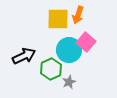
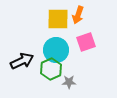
pink square: rotated 30 degrees clockwise
cyan circle: moved 13 px left
black arrow: moved 2 px left, 5 px down
gray star: rotated 24 degrees clockwise
